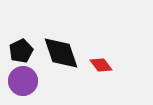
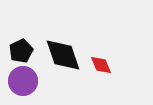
black diamond: moved 2 px right, 2 px down
red diamond: rotated 15 degrees clockwise
